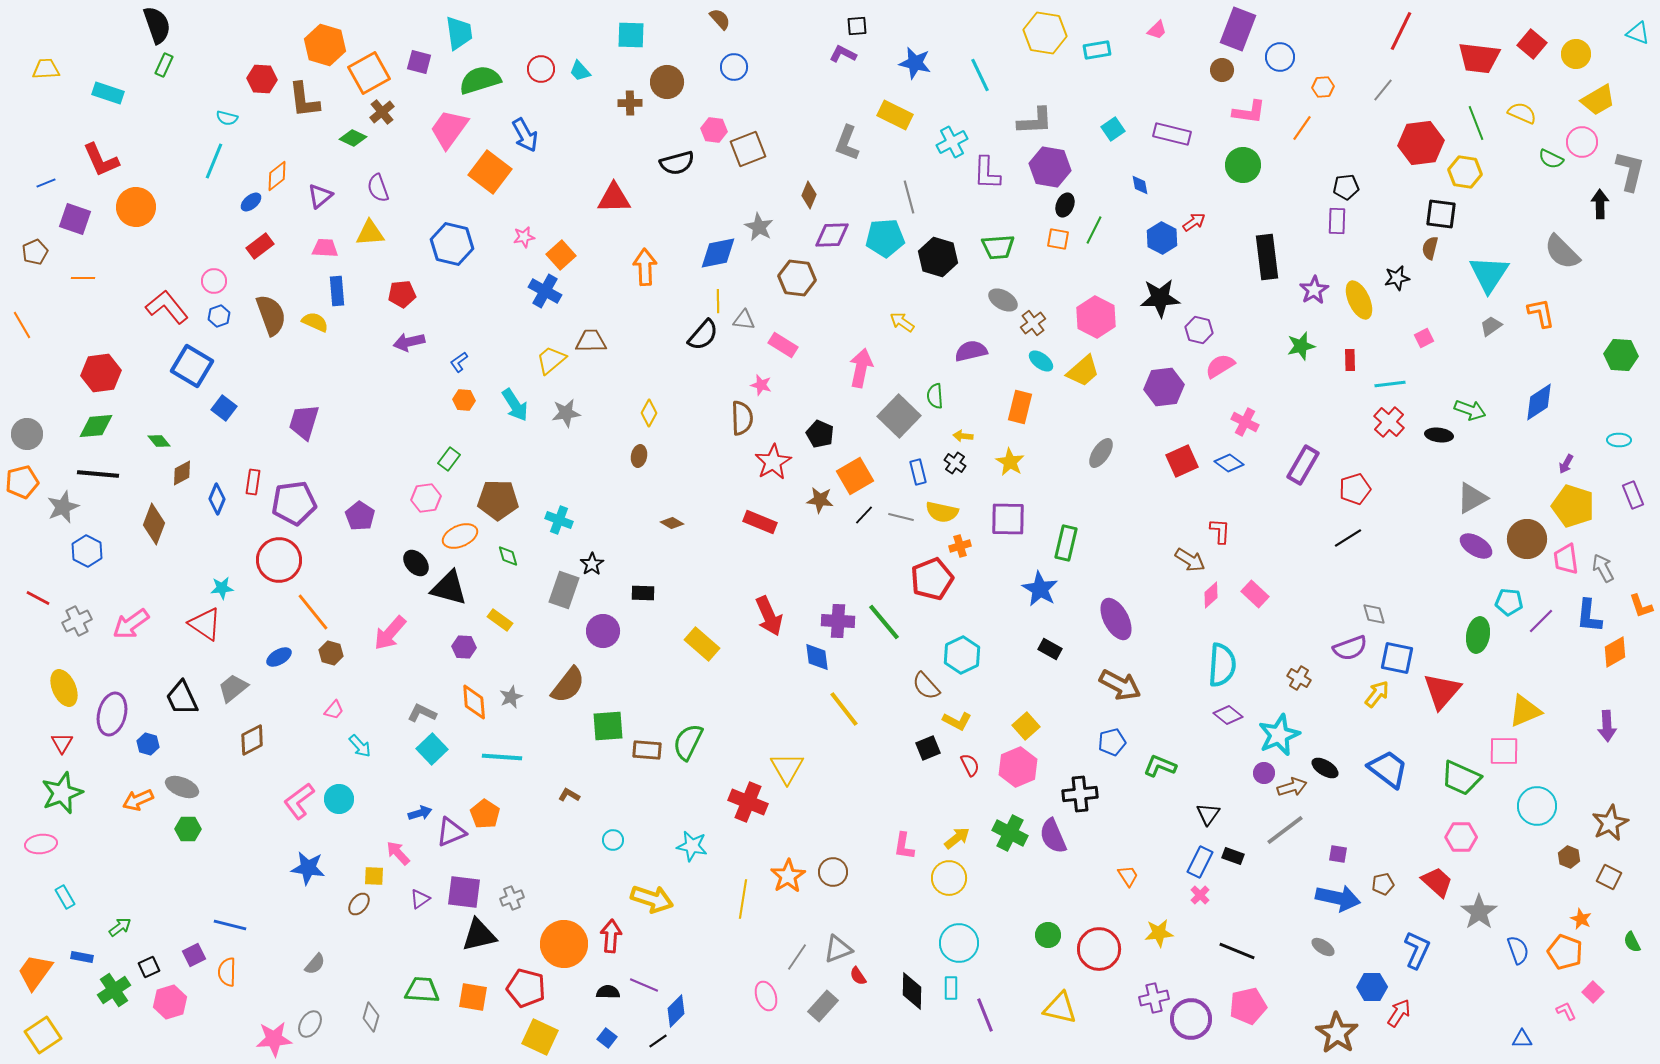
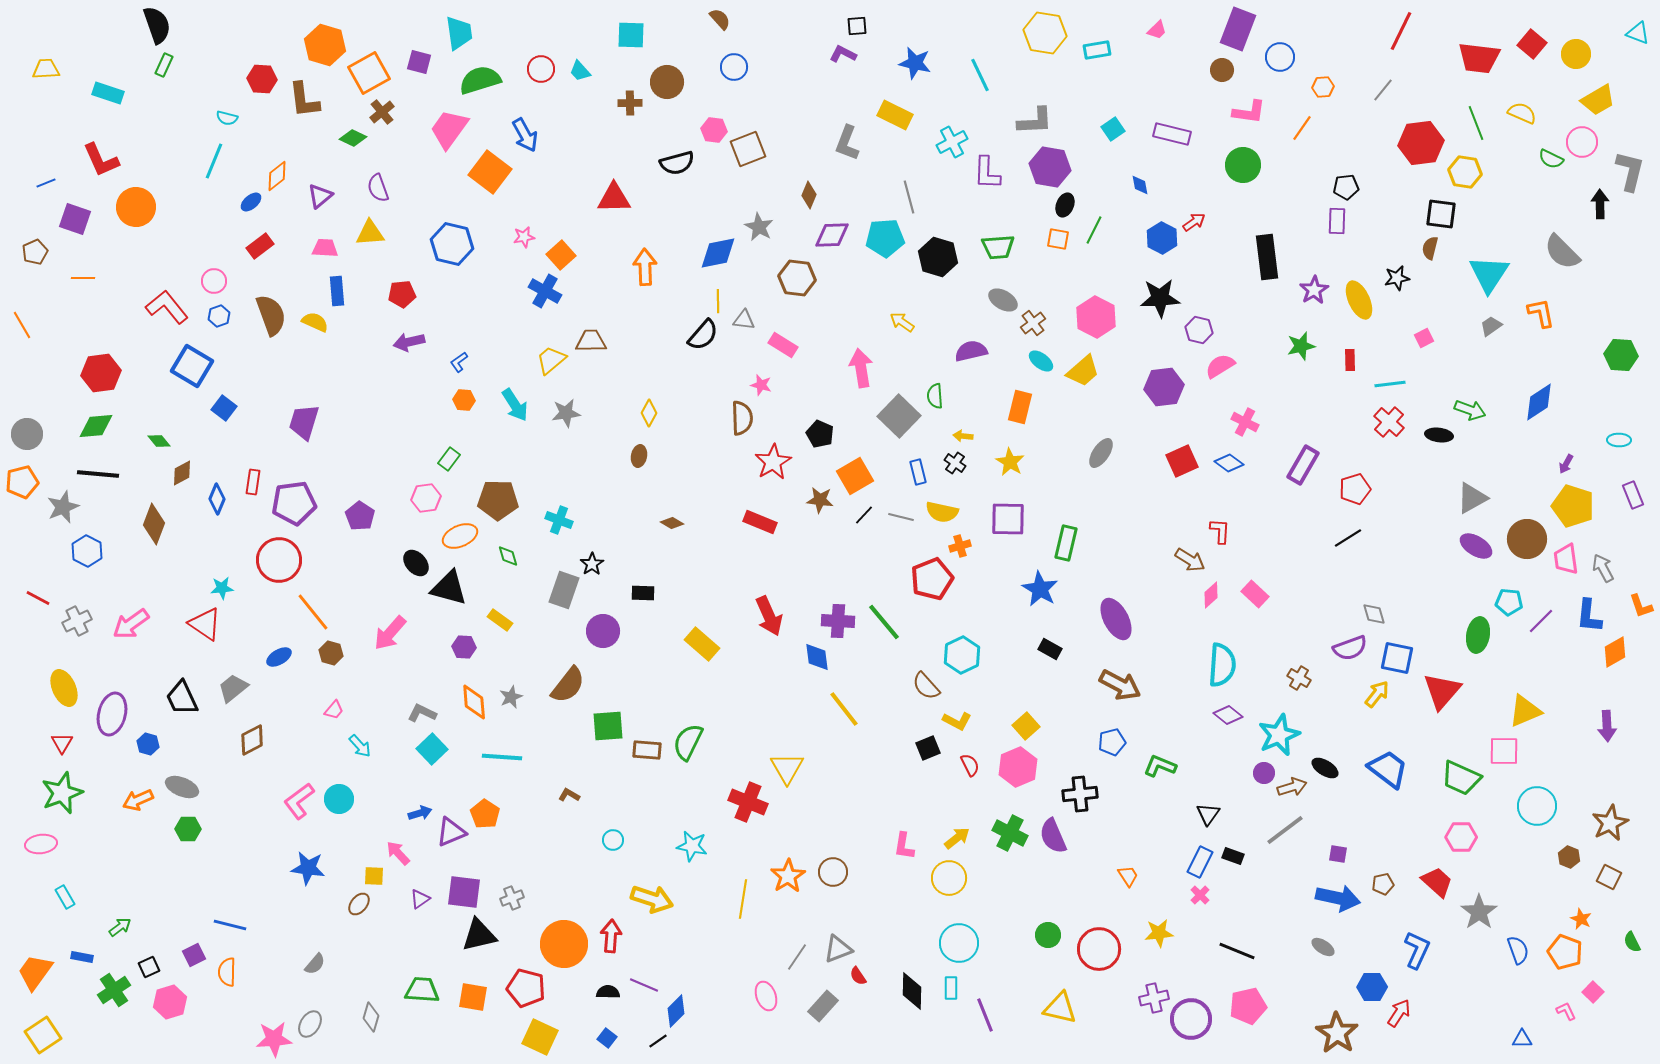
pink arrow at (861, 368): rotated 21 degrees counterclockwise
